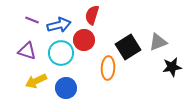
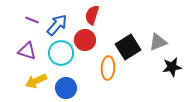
blue arrow: moved 2 px left; rotated 35 degrees counterclockwise
red circle: moved 1 px right
